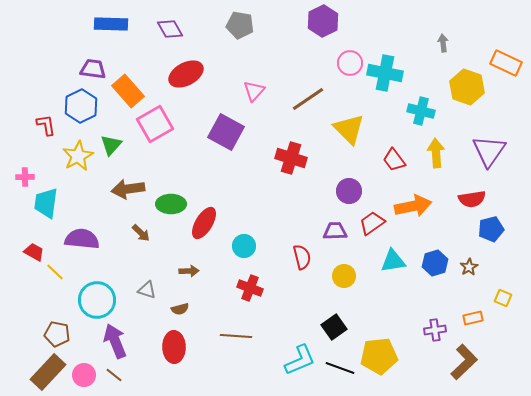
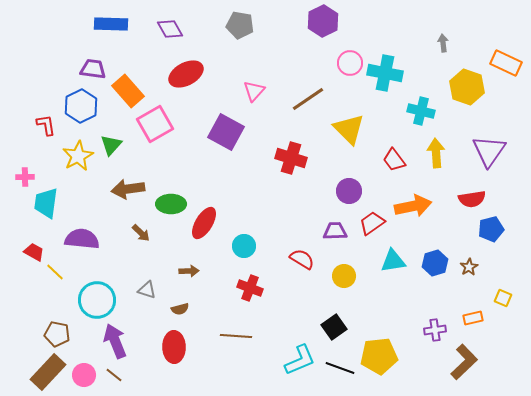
red semicircle at (302, 257): moved 2 px down; rotated 45 degrees counterclockwise
